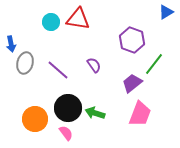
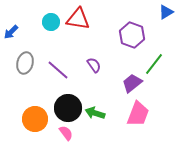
purple hexagon: moved 5 px up
blue arrow: moved 12 px up; rotated 56 degrees clockwise
pink trapezoid: moved 2 px left
